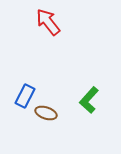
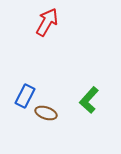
red arrow: moved 1 px left; rotated 68 degrees clockwise
